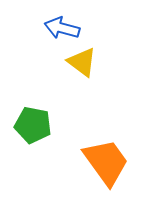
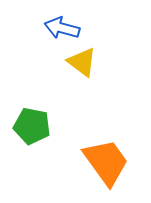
green pentagon: moved 1 px left, 1 px down
